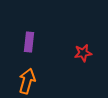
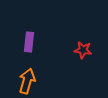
red star: moved 3 px up; rotated 18 degrees clockwise
